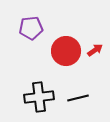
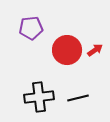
red circle: moved 1 px right, 1 px up
